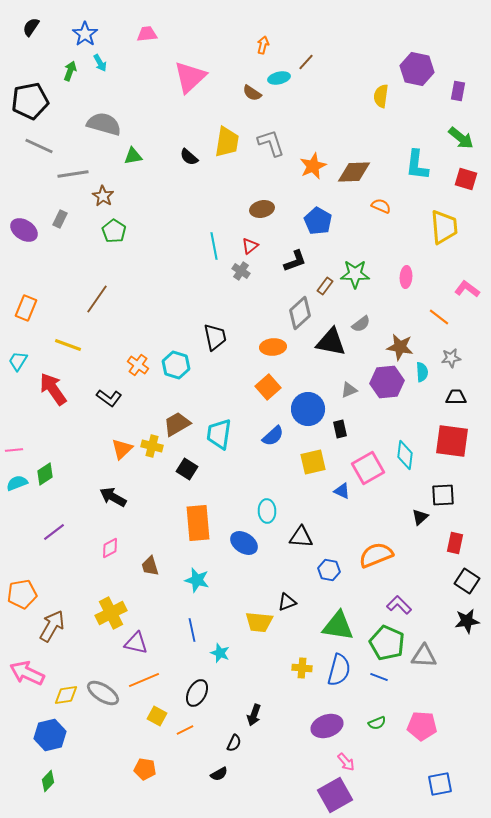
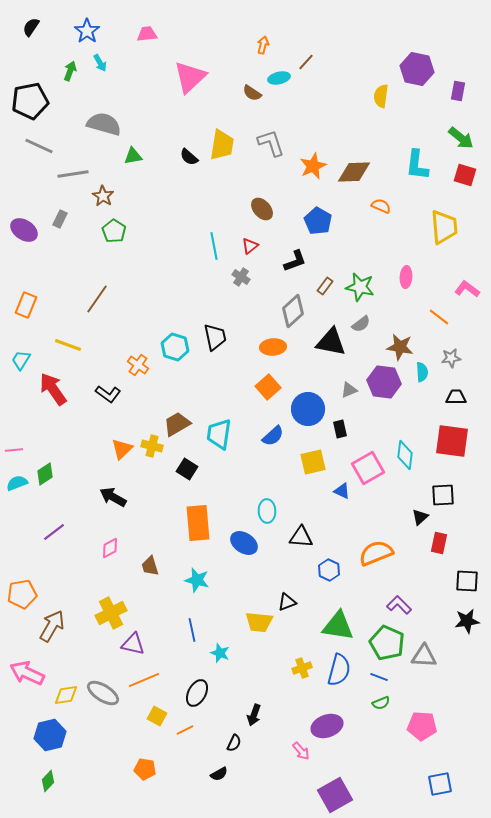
blue star at (85, 34): moved 2 px right, 3 px up
yellow trapezoid at (227, 142): moved 5 px left, 3 px down
red square at (466, 179): moved 1 px left, 4 px up
brown ellipse at (262, 209): rotated 60 degrees clockwise
gray cross at (241, 271): moved 6 px down
green star at (355, 274): moved 5 px right, 13 px down; rotated 12 degrees clockwise
orange rectangle at (26, 308): moved 3 px up
gray diamond at (300, 313): moved 7 px left, 2 px up
cyan trapezoid at (18, 361): moved 3 px right, 1 px up
cyan hexagon at (176, 365): moved 1 px left, 18 px up
purple hexagon at (387, 382): moved 3 px left; rotated 12 degrees clockwise
black L-shape at (109, 398): moved 1 px left, 4 px up
red rectangle at (455, 543): moved 16 px left
orange semicircle at (376, 555): moved 2 px up
blue hexagon at (329, 570): rotated 15 degrees clockwise
black square at (467, 581): rotated 30 degrees counterclockwise
purple triangle at (136, 643): moved 3 px left, 1 px down
yellow cross at (302, 668): rotated 24 degrees counterclockwise
green semicircle at (377, 723): moved 4 px right, 20 px up
pink arrow at (346, 762): moved 45 px left, 11 px up
